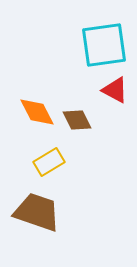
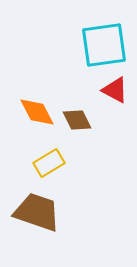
yellow rectangle: moved 1 px down
